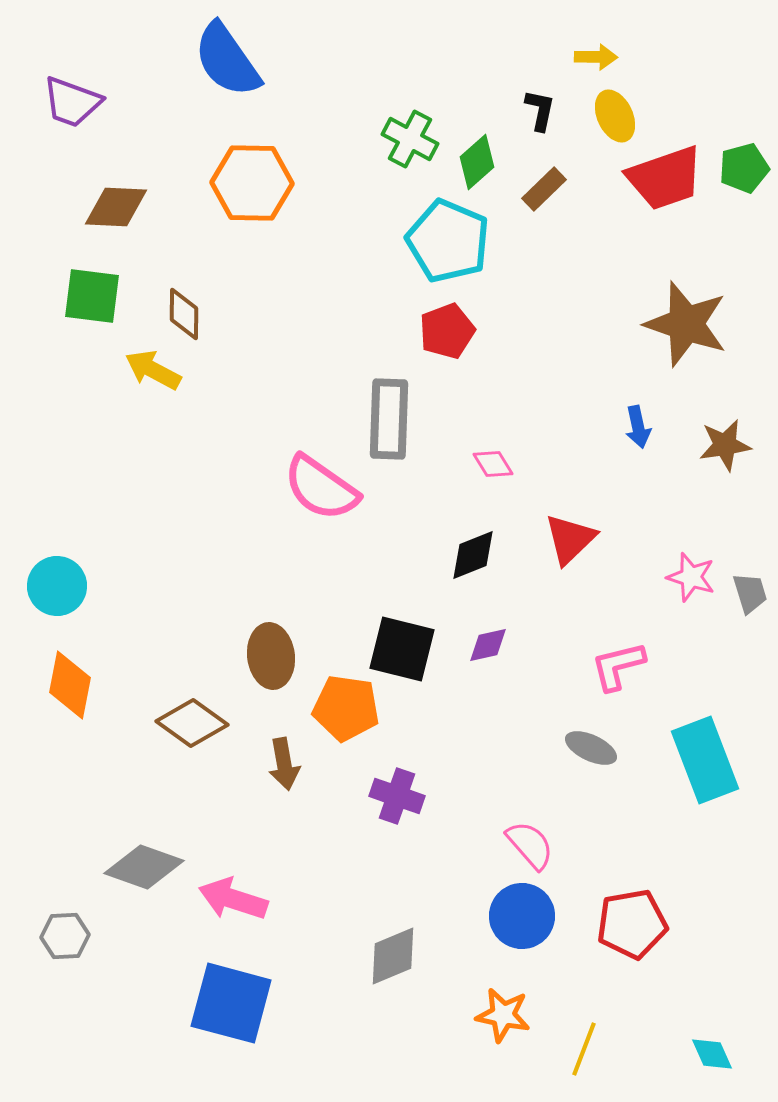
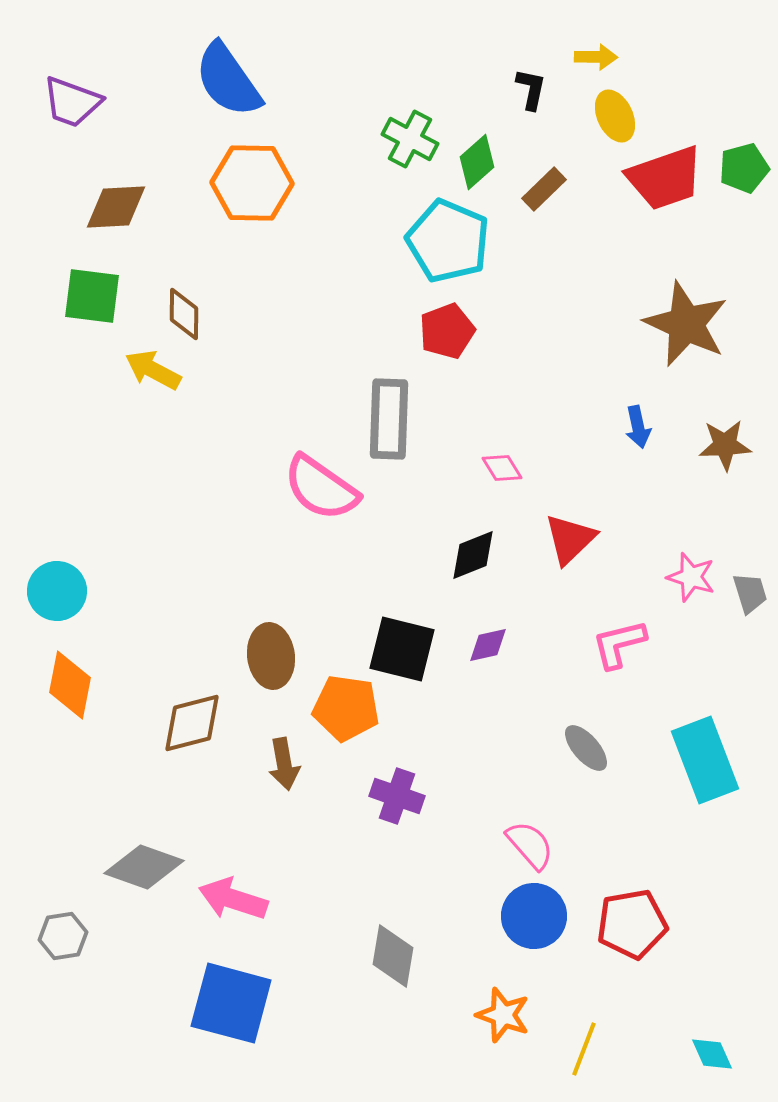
blue semicircle at (227, 60): moved 1 px right, 20 px down
black L-shape at (540, 110): moved 9 px left, 21 px up
brown diamond at (116, 207): rotated 6 degrees counterclockwise
brown star at (686, 324): rotated 6 degrees clockwise
brown star at (725, 445): rotated 6 degrees clockwise
pink diamond at (493, 464): moved 9 px right, 4 px down
cyan circle at (57, 586): moved 5 px down
pink L-shape at (618, 666): moved 1 px right, 22 px up
brown diamond at (192, 723): rotated 50 degrees counterclockwise
gray ellipse at (591, 748): moved 5 px left; rotated 24 degrees clockwise
blue circle at (522, 916): moved 12 px right
gray hexagon at (65, 936): moved 2 px left; rotated 6 degrees counterclockwise
gray diamond at (393, 956): rotated 58 degrees counterclockwise
orange star at (503, 1015): rotated 8 degrees clockwise
